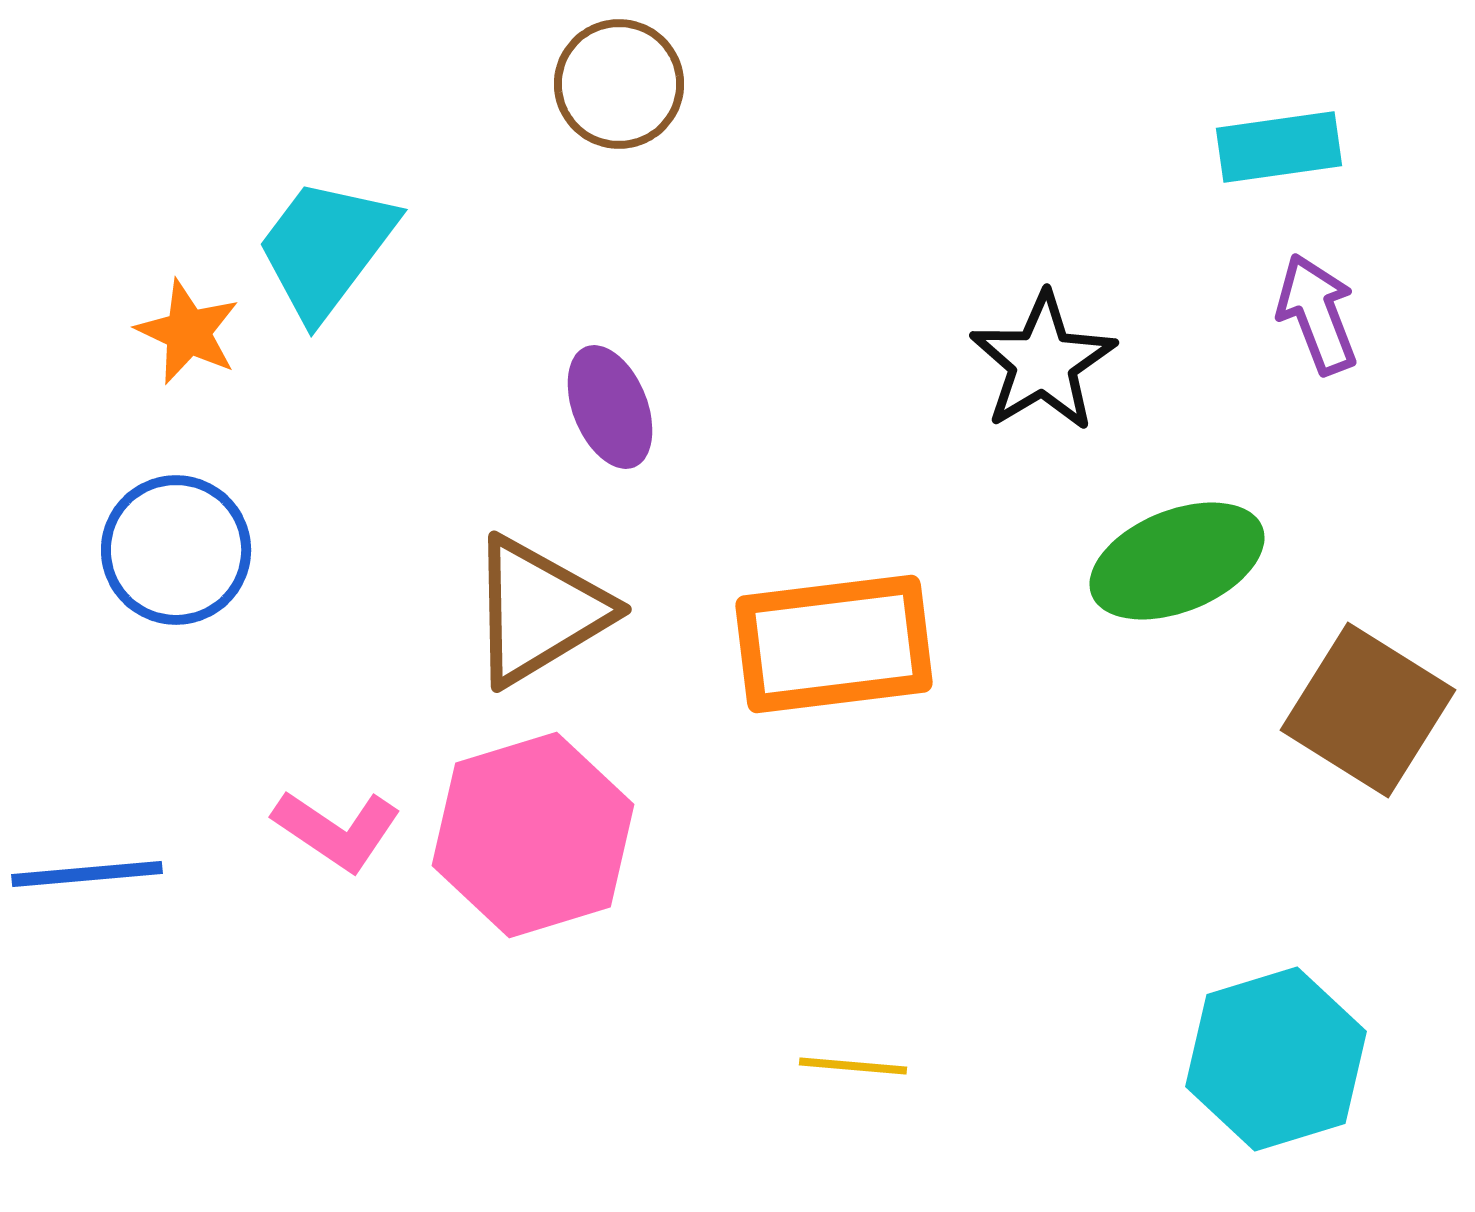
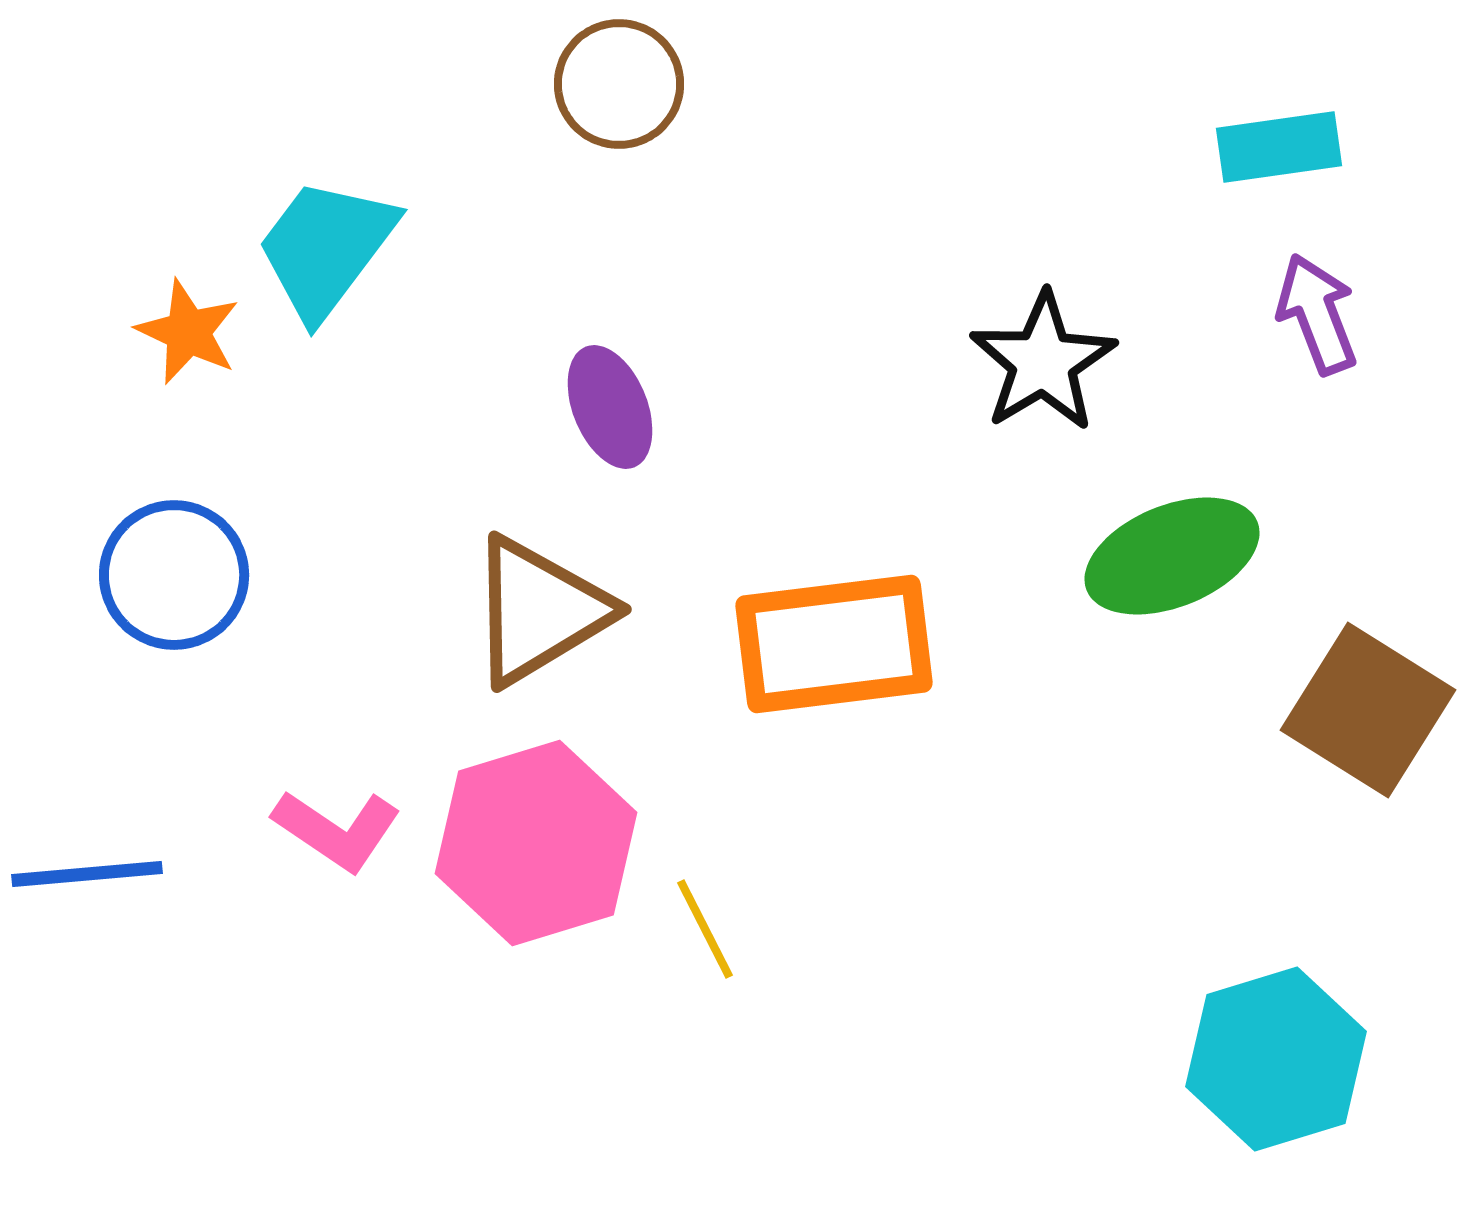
blue circle: moved 2 px left, 25 px down
green ellipse: moved 5 px left, 5 px up
pink hexagon: moved 3 px right, 8 px down
yellow line: moved 148 px left, 137 px up; rotated 58 degrees clockwise
